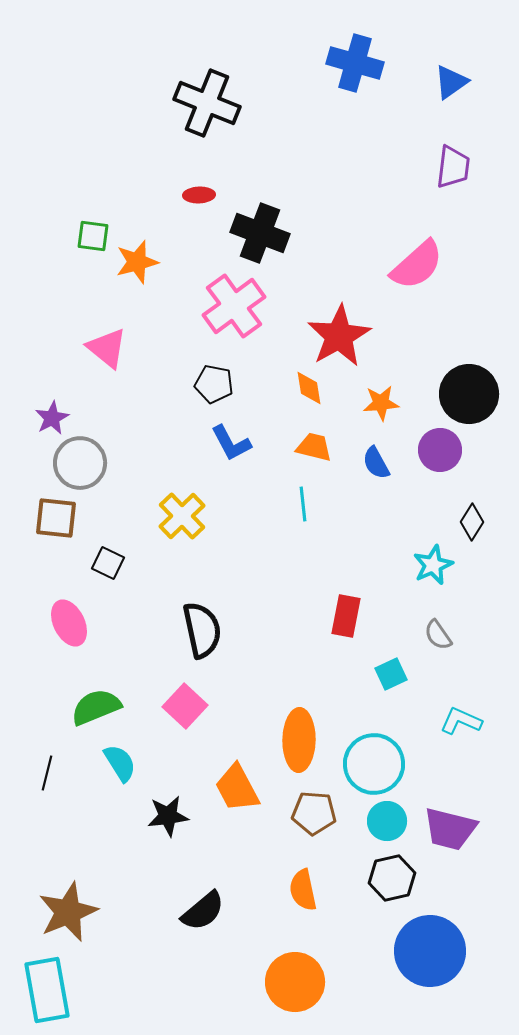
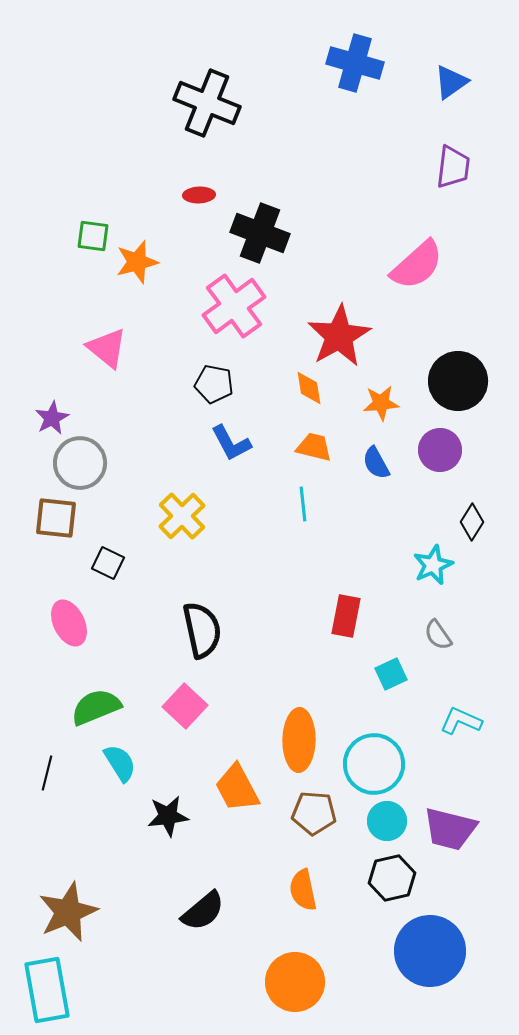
black circle at (469, 394): moved 11 px left, 13 px up
